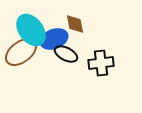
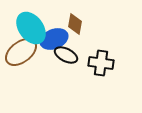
brown diamond: rotated 20 degrees clockwise
cyan ellipse: moved 2 px up
black ellipse: moved 1 px down
black cross: rotated 15 degrees clockwise
